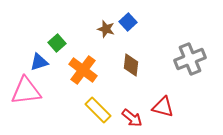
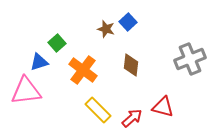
red arrow: rotated 80 degrees counterclockwise
